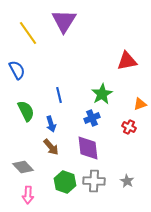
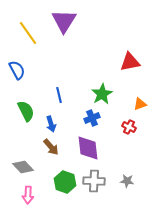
red triangle: moved 3 px right, 1 px down
gray star: rotated 24 degrees counterclockwise
